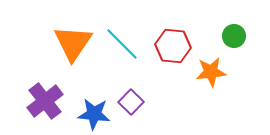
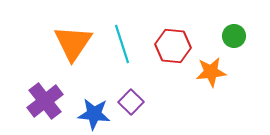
cyan line: rotated 27 degrees clockwise
